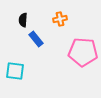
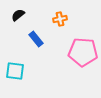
black semicircle: moved 5 px left, 5 px up; rotated 48 degrees clockwise
